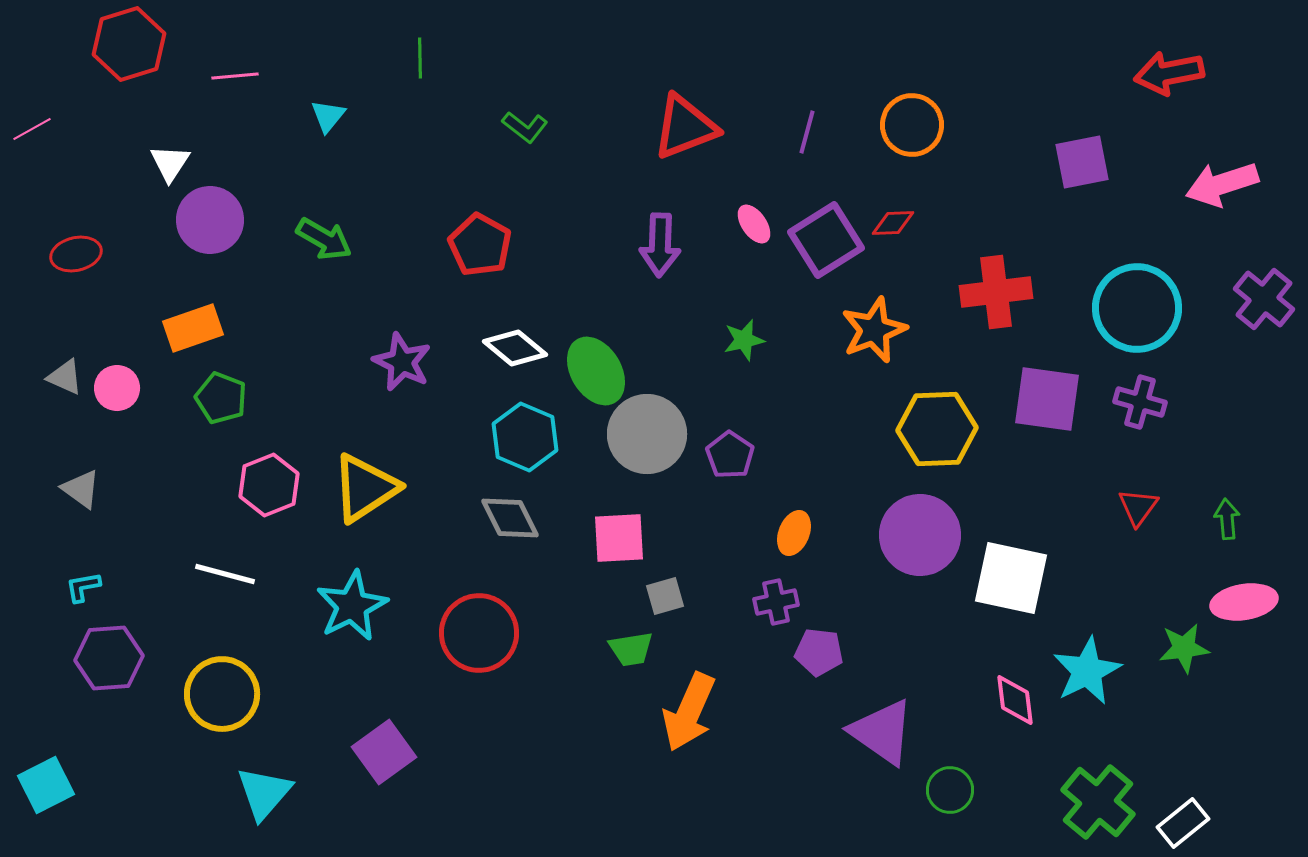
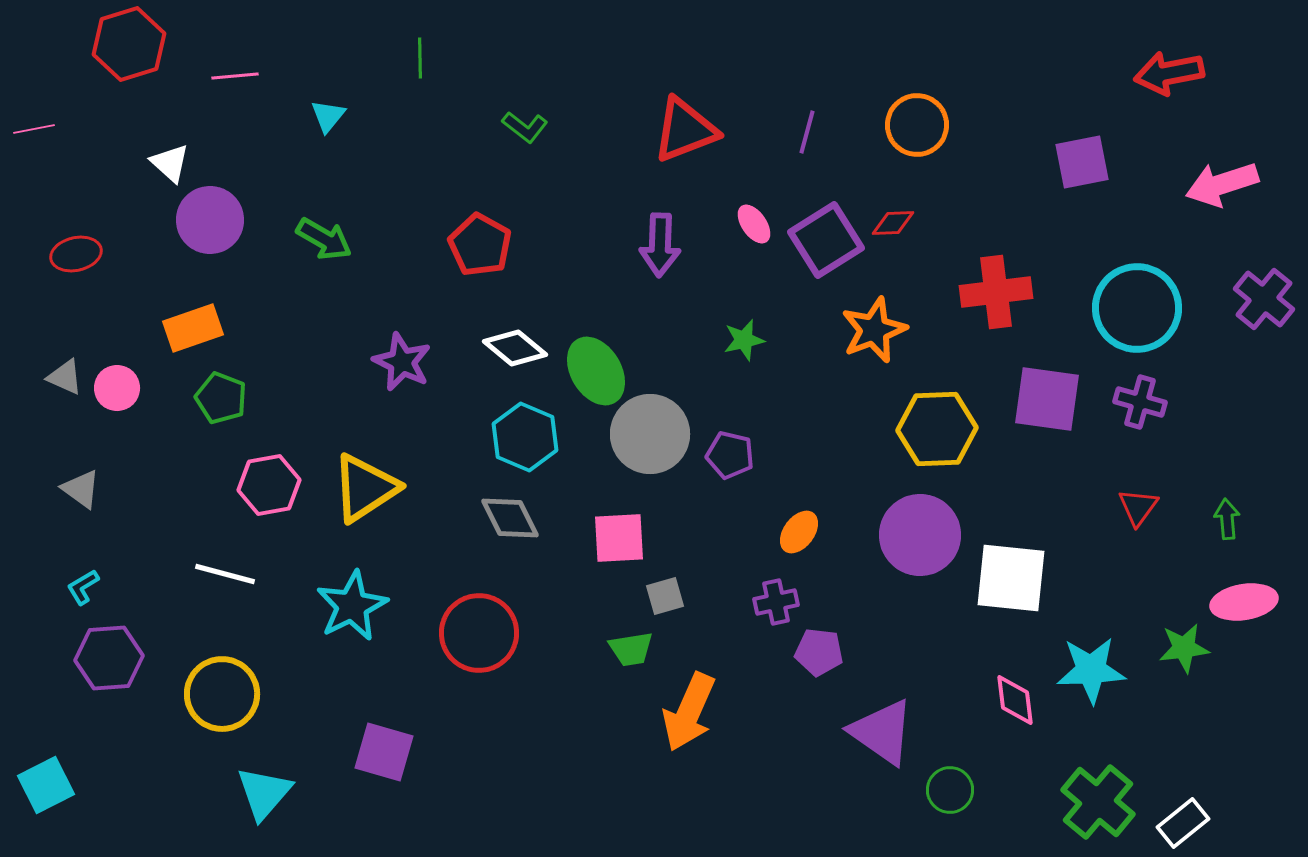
orange circle at (912, 125): moved 5 px right
red triangle at (685, 127): moved 3 px down
pink line at (32, 129): moved 2 px right; rotated 18 degrees clockwise
white triangle at (170, 163): rotated 21 degrees counterclockwise
gray circle at (647, 434): moved 3 px right
purple pentagon at (730, 455): rotated 21 degrees counterclockwise
pink hexagon at (269, 485): rotated 12 degrees clockwise
orange ellipse at (794, 533): moved 5 px right, 1 px up; rotated 15 degrees clockwise
white square at (1011, 578): rotated 6 degrees counterclockwise
cyan L-shape at (83, 587): rotated 21 degrees counterclockwise
cyan star at (1087, 671): moved 4 px right, 1 px up; rotated 24 degrees clockwise
purple square at (384, 752): rotated 38 degrees counterclockwise
